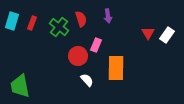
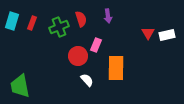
green cross: rotated 30 degrees clockwise
white rectangle: rotated 42 degrees clockwise
